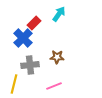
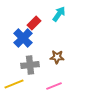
yellow line: rotated 54 degrees clockwise
